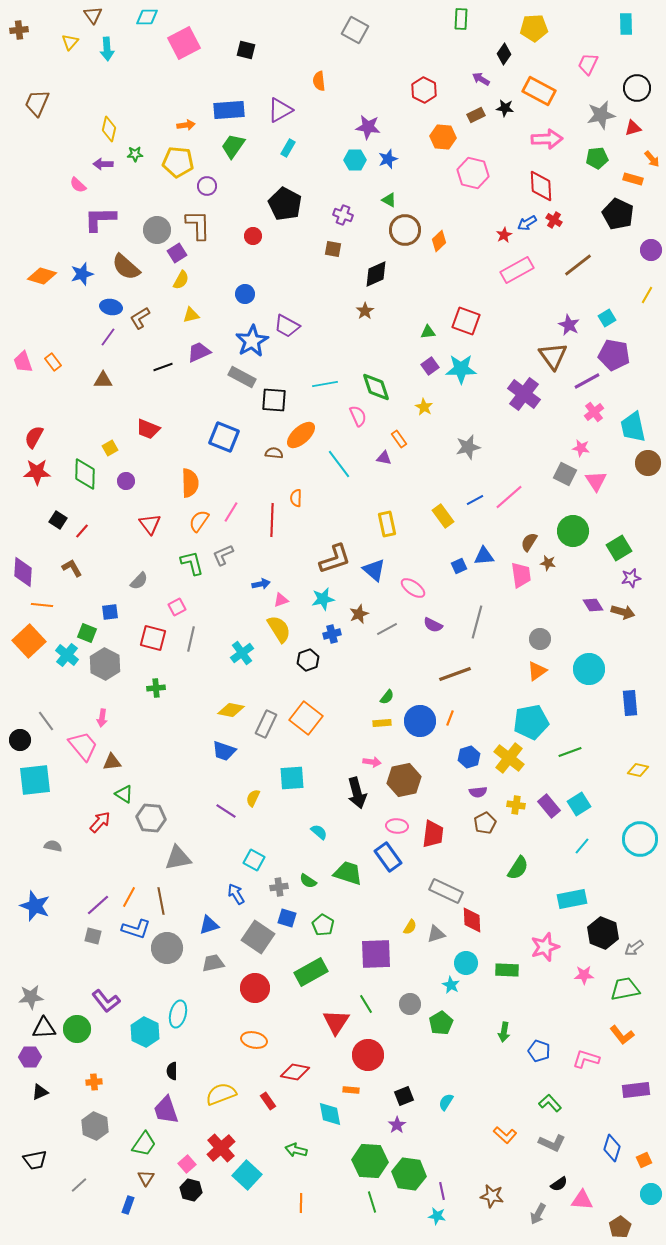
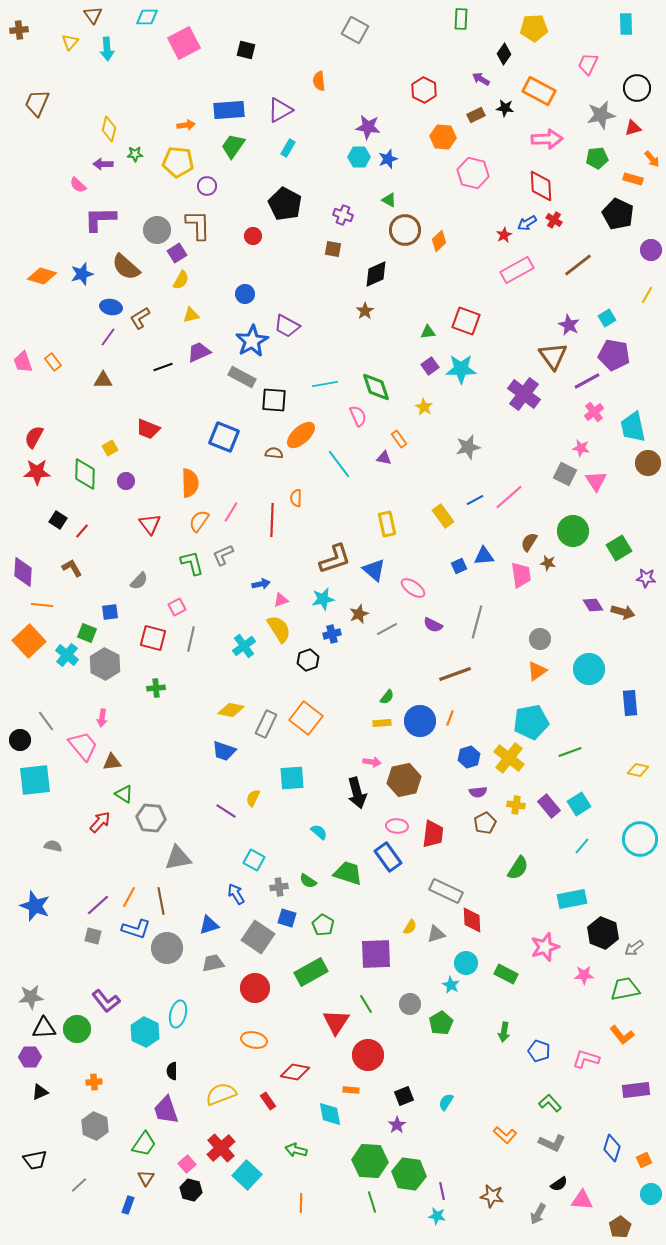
cyan hexagon at (355, 160): moved 4 px right, 3 px up
purple star at (631, 578): moved 15 px right; rotated 18 degrees clockwise
cyan cross at (242, 653): moved 2 px right, 7 px up
green rectangle at (507, 970): moved 1 px left, 4 px down; rotated 25 degrees clockwise
